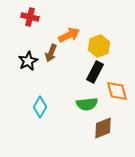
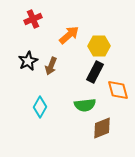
red cross: moved 3 px right, 2 px down; rotated 36 degrees counterclockwise
orange arrow: rotated 15 degrees counterclockwise
yellow hexagon: rotated 20 degrees clockwise
brown arrow: moved 13 px down
orange diamond: moved 1 px right, 1 px up
green semicircle: moved 2 px left, 1 px down
brown diamond: moved 1 px left
